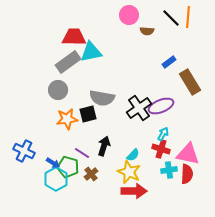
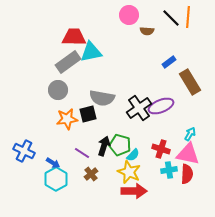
cyan arrow: moved 27 px right
green pentagon: moved 52 px right, 22 px up
